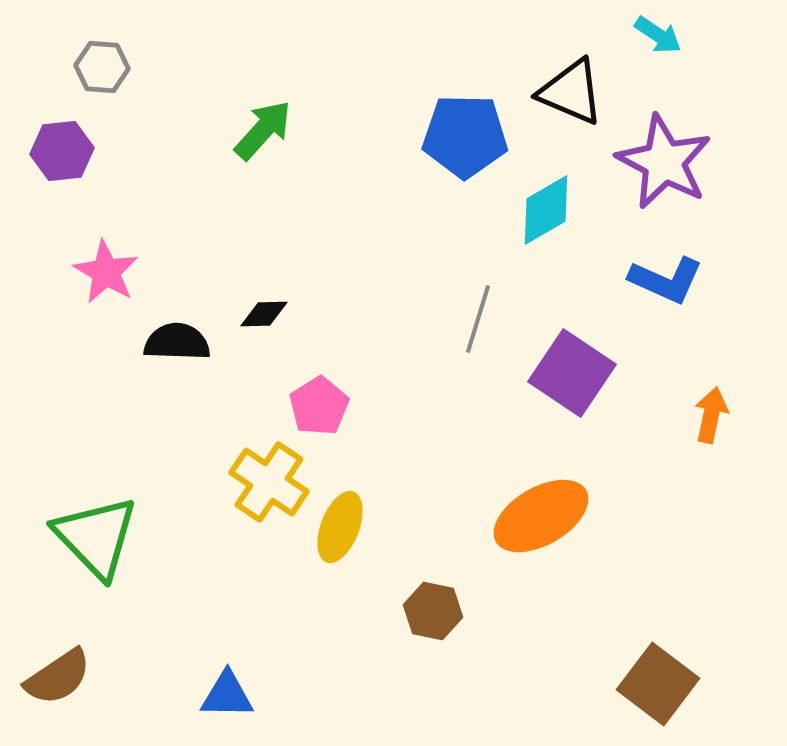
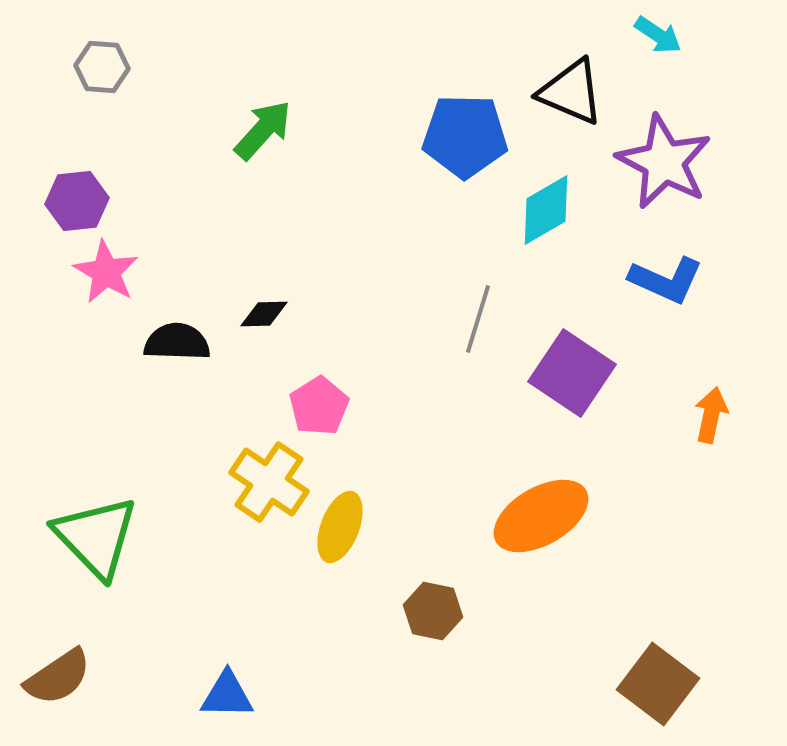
purple hexagon: moved 15 px right, 50 px down
